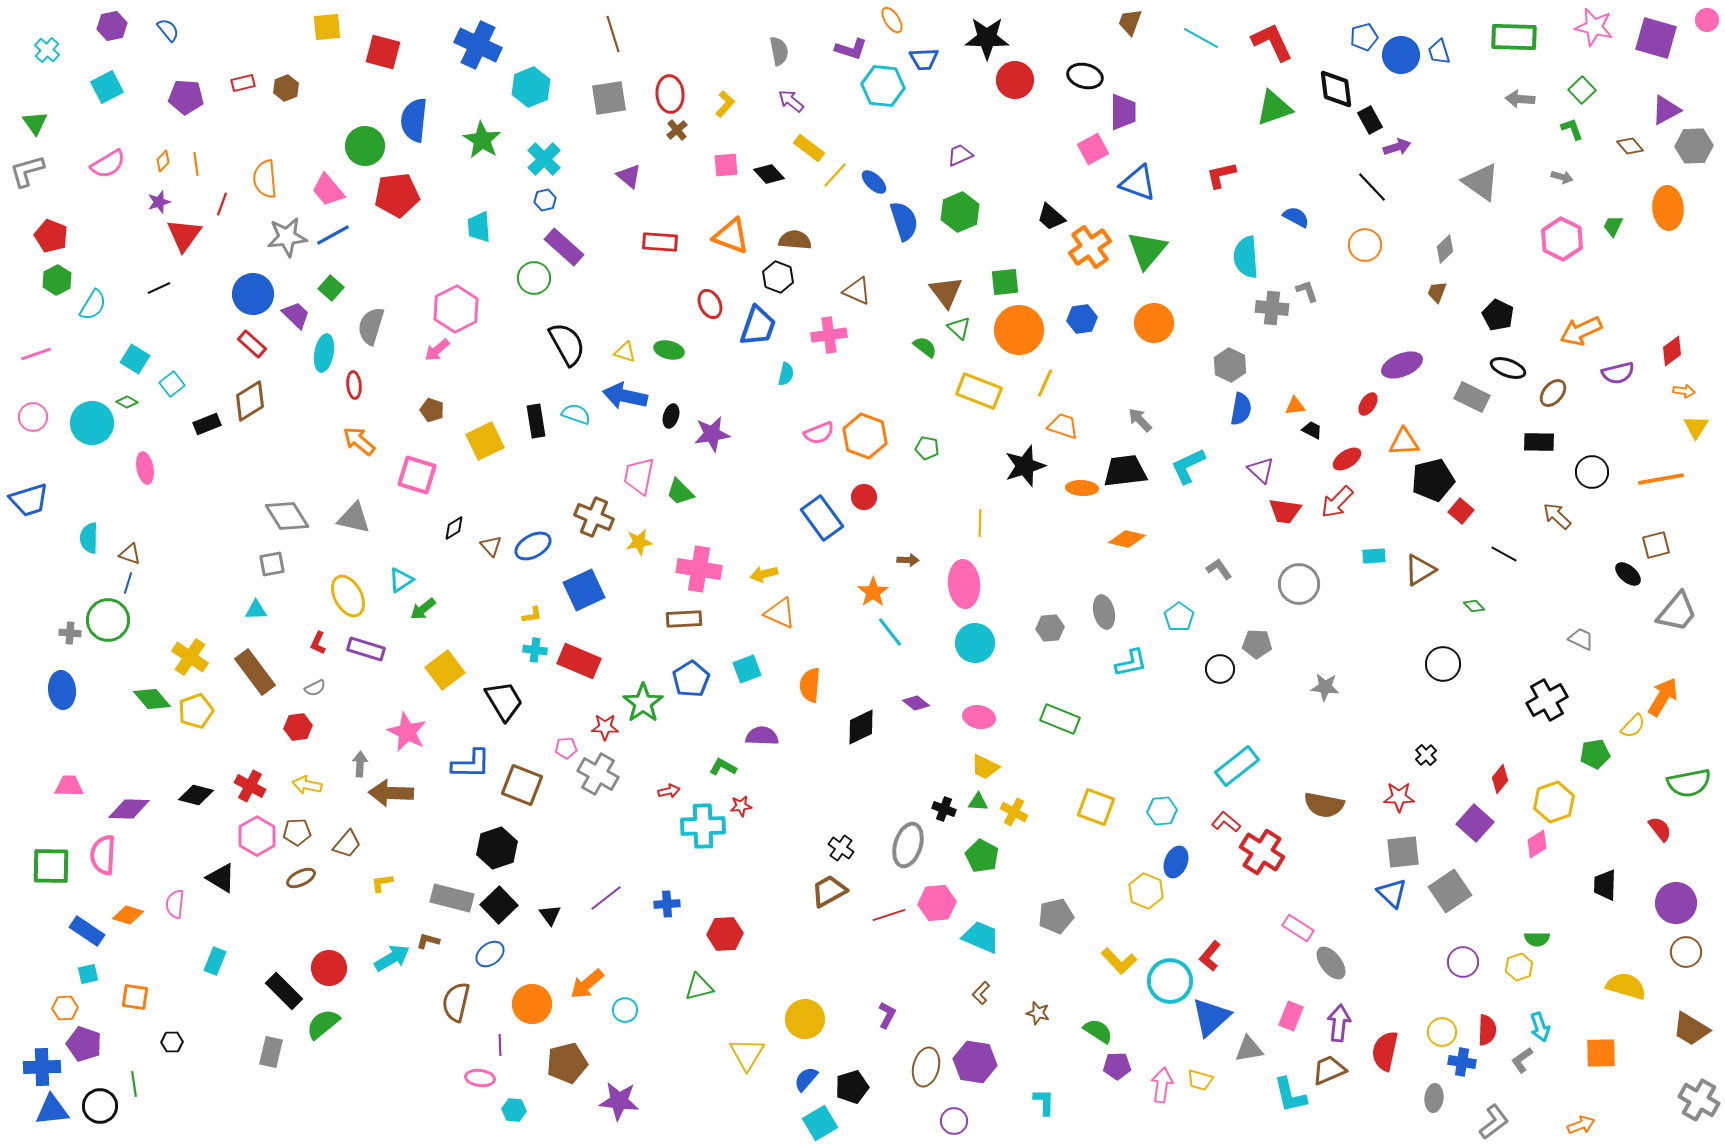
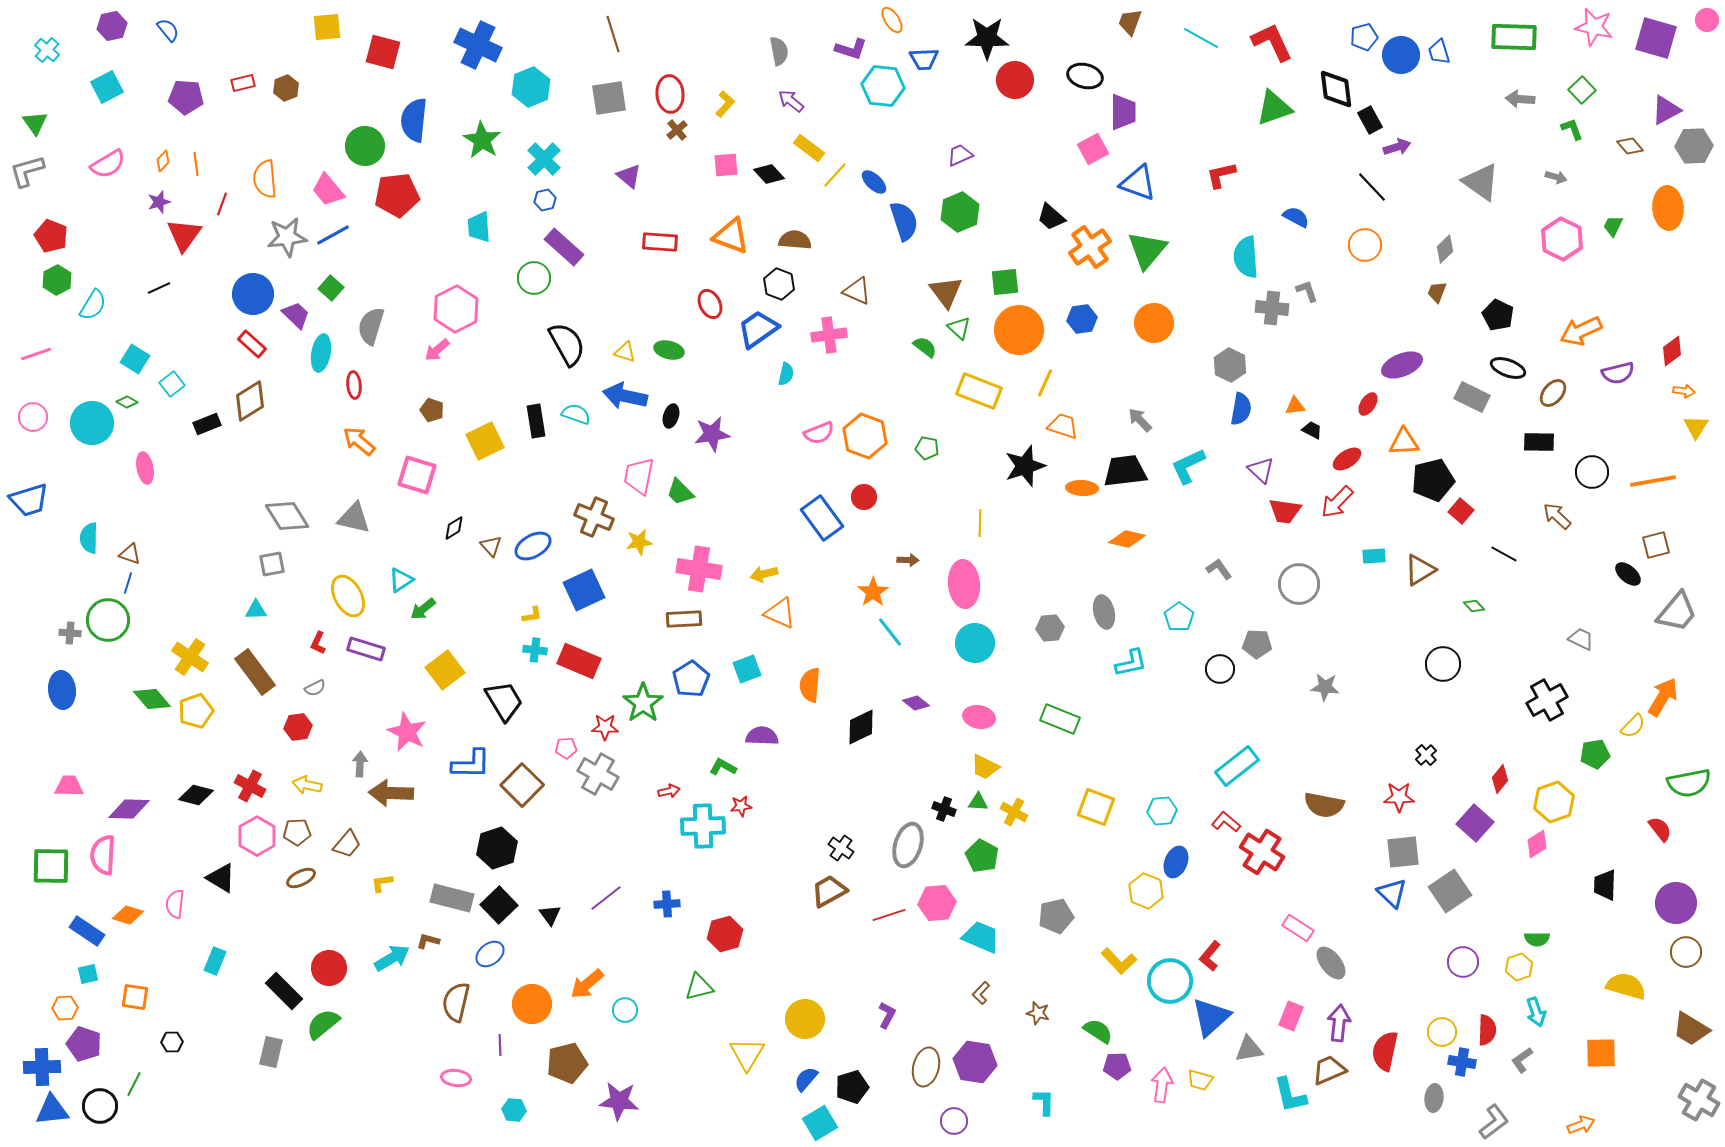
gray arrow at (1562, 177): moved 6 px left
black hexagon at (778, 277): moved 1 px right, 7 px down
blue trapezoid at (758, 326): moved 3 px down; rotated 144 degrees counterclockwise
cyan ellipse at (324, 353): moved 3 px left
orange line at (1661, 479): moved 8 px left, 2 px down
brown square at (522, 785): rotated 24 degrees clockwise
red hexagon at (725, 934): rotated 12 degrees counterclockwise
cyan arrow at (1540, 1027): moved 4 px left, 15 px up
pink ellipse at (480, 1078): moved 24 px left
green line at (134, 1084): rotated 35 degrees clockwise
